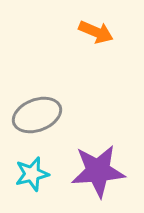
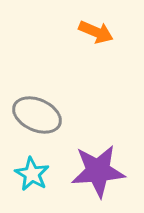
gray ellipse: rotated 45 degrees clockwise
cyan star: rotated 28 degrees counterclockwise
